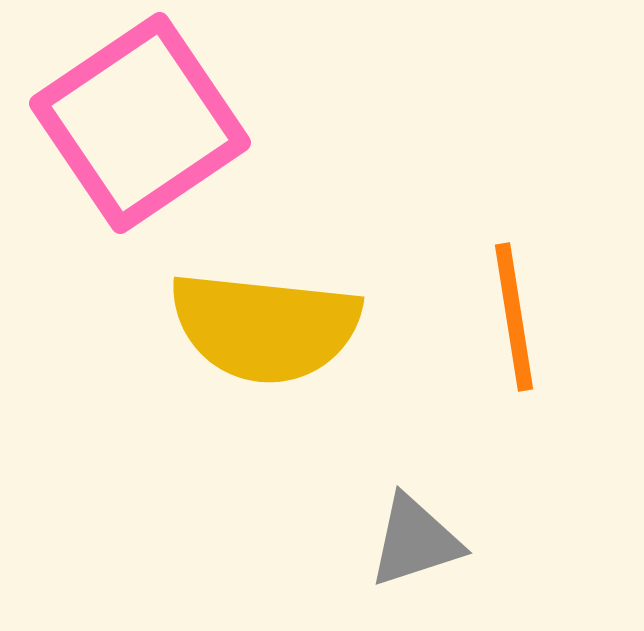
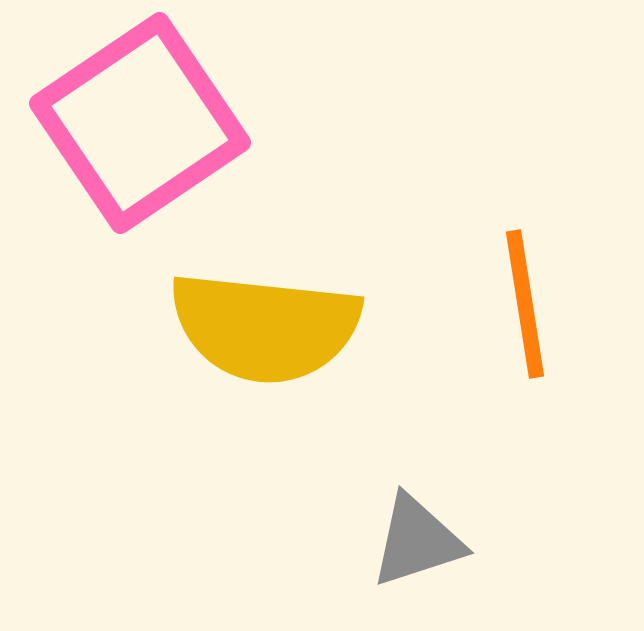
orange line: moved 11 px right, 13 px up
gray triangle: moved 2 px right
